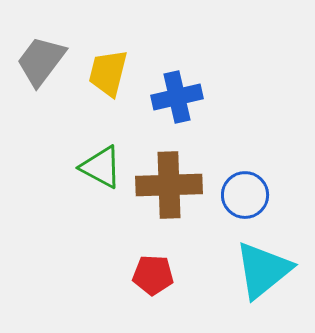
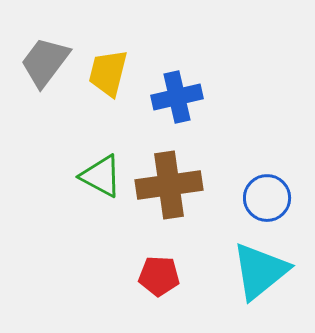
gray trapezoid: moved 4 px right, 1 px down
green triangle: moved 9 px down
brown cross: rotated 6 degrees counterclockwise
blue circle: moved 22 px right, 3 px down
cyan triangle: moved 3 px left, 1 px down
red pentagon: moved 6 px right, 1 px down
